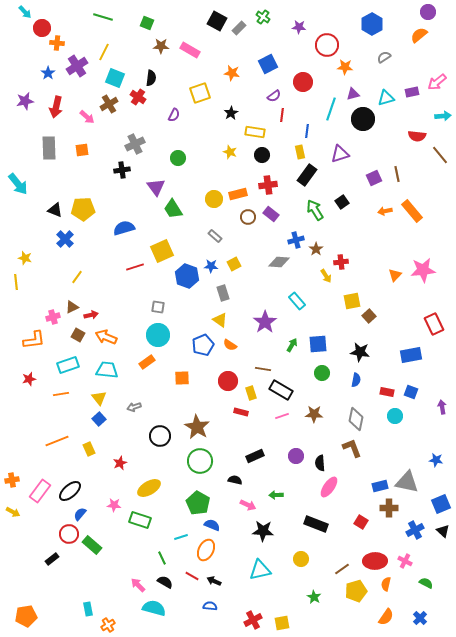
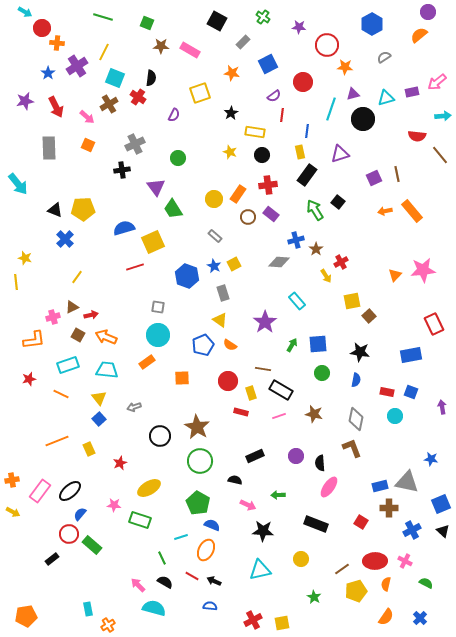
cyan arrow at (25, 12): rotated 16 degrees counterclockwise
gray rectangle at (239, 28): moved 4 px right, 14 px down
red arrow at (56, 107): rotated 40 degrees counterclockwise
orange square at (82, 150): moved 6 px right, 5 px up; rotated 32 degrees clockwise
orange rectangle at (238, 194): rotated 42 degrees counterclockwise
black square at (342, 202): moved 4 px left; rotated 16 degrees counterclockwise
yellow square at (162, 251): moved 9 px left, 9 px up
red cross at (341, 262): rotated 24 degrees counterclockwise
blue star at (211, 266): moved 3 px right; rotated 24 degrees clockwise
orange line at (61, 394): rotated 35 degrees clockwise
brown star at (314, 414): rotated 12 degrees clockwise
pink line at (282, 416): moved 3 px left
blue star at (436, 460): moved 5 px left, 1 px up
green arrow at (276, 495): moved 2 px right
blue cross at (415, 530): moved 3 px left
